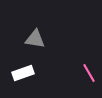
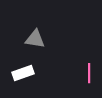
pink line: rotated 30 degrees clockwise
